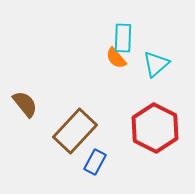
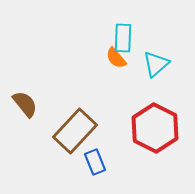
blue rectangle: rotated 50 degrees counterclockwise
